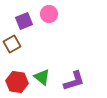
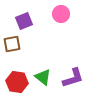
pink circle: moved 12 px right
brown square: rotated 18 degrees clockwise
green triangle: moved 1 px right
purple L-shape: moved 1 px left, 3 px up
